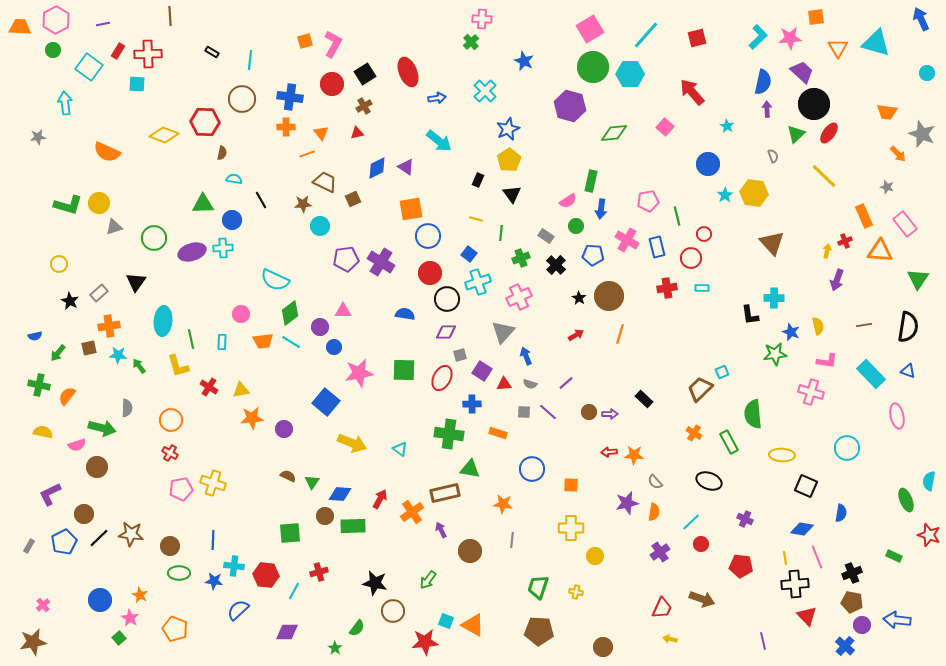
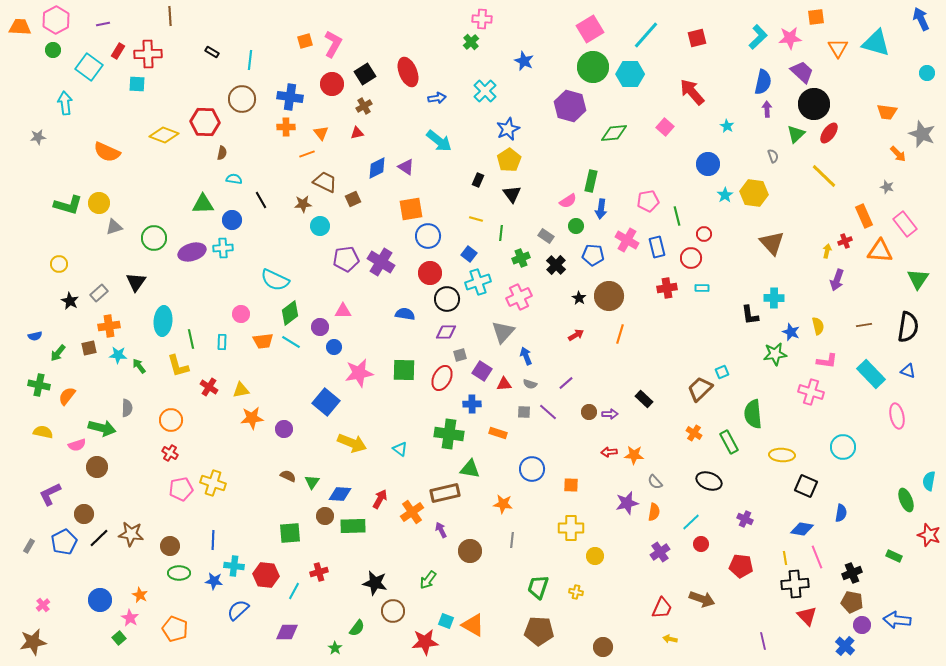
cyan circle at (847, 448): moved 4 px left, 1 px up
